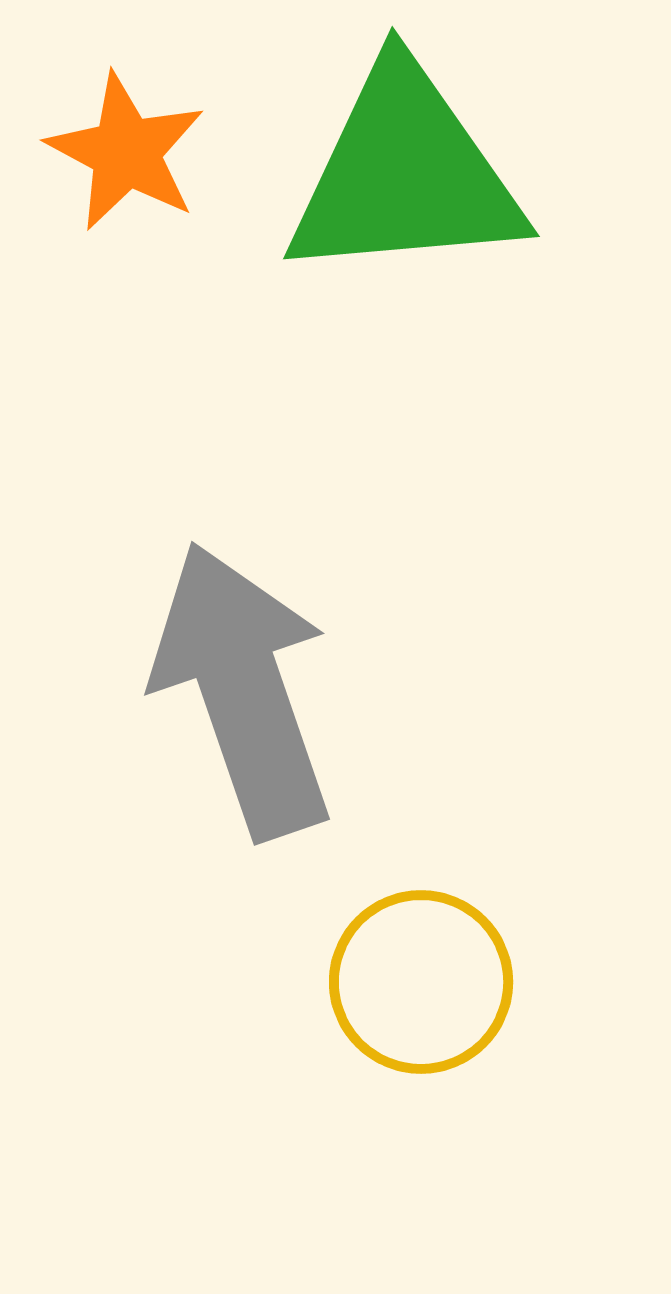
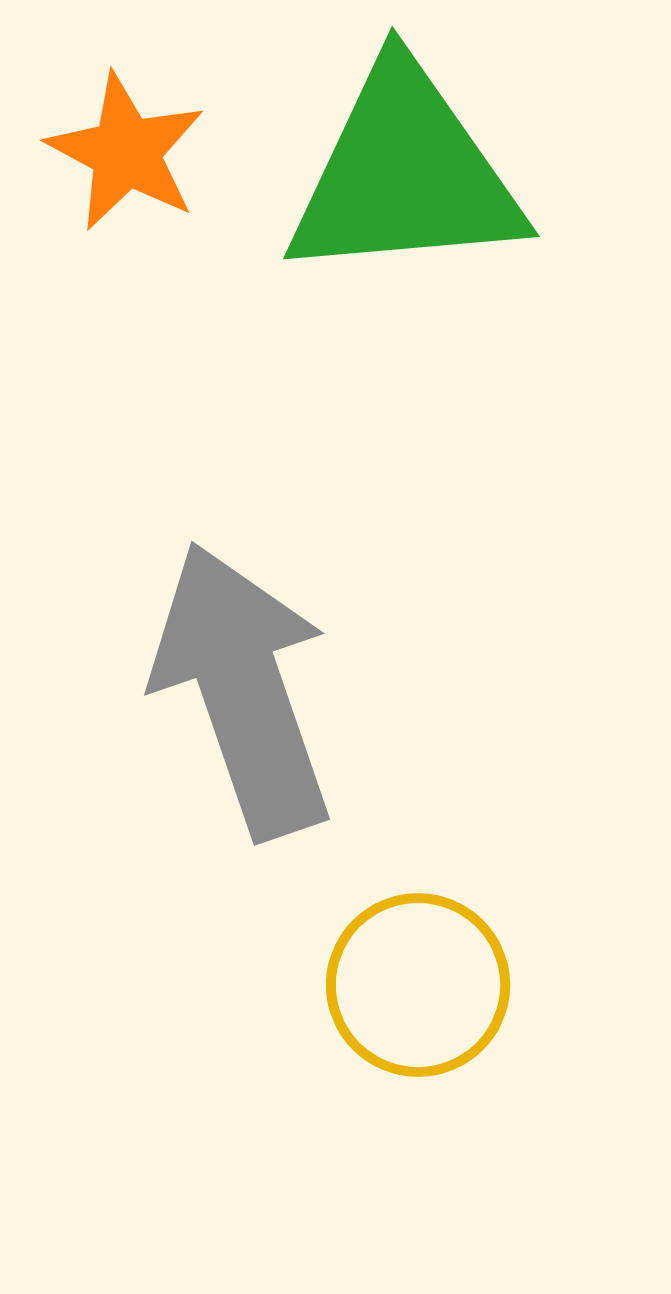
yellow circle: moved 3 px left, 3 px down
